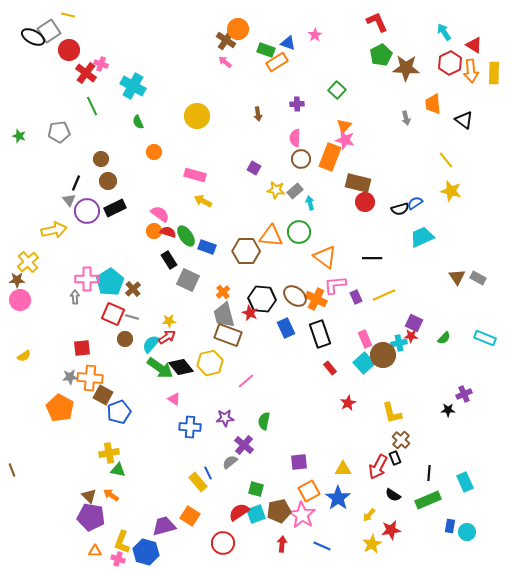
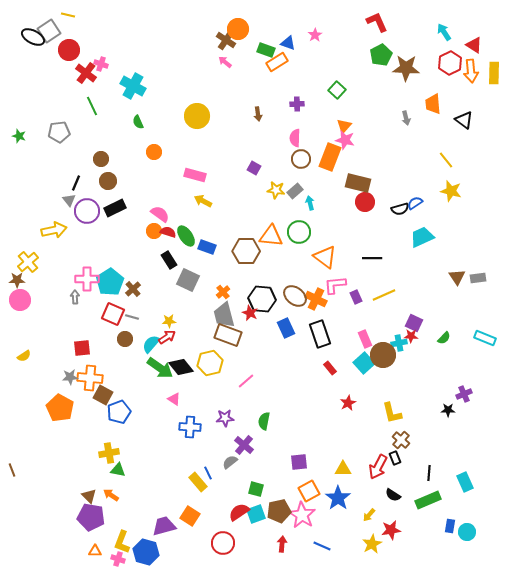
gray rectangle at (478, 278): rotated 35 degrees counterclockwise
